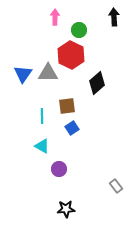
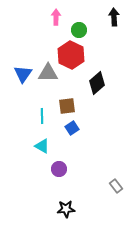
pink arrow: moved 1 px right
